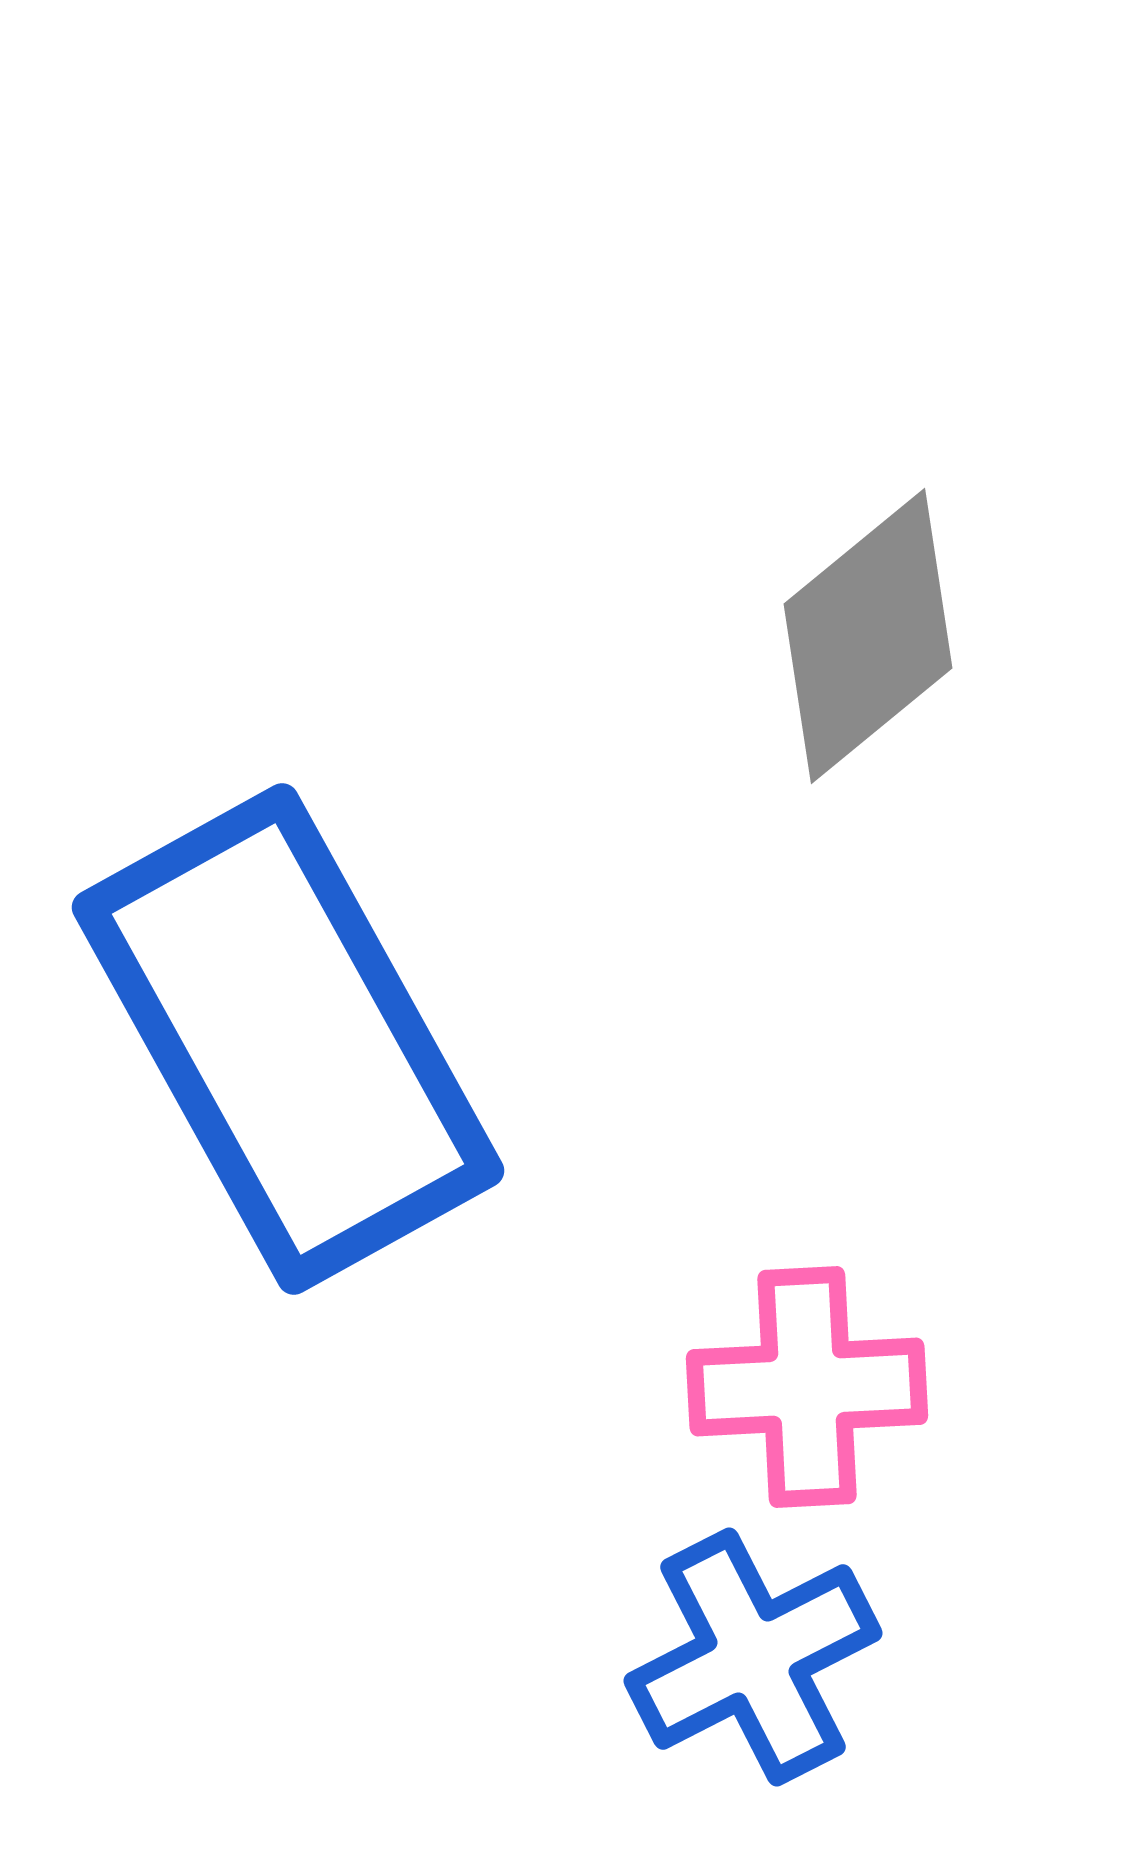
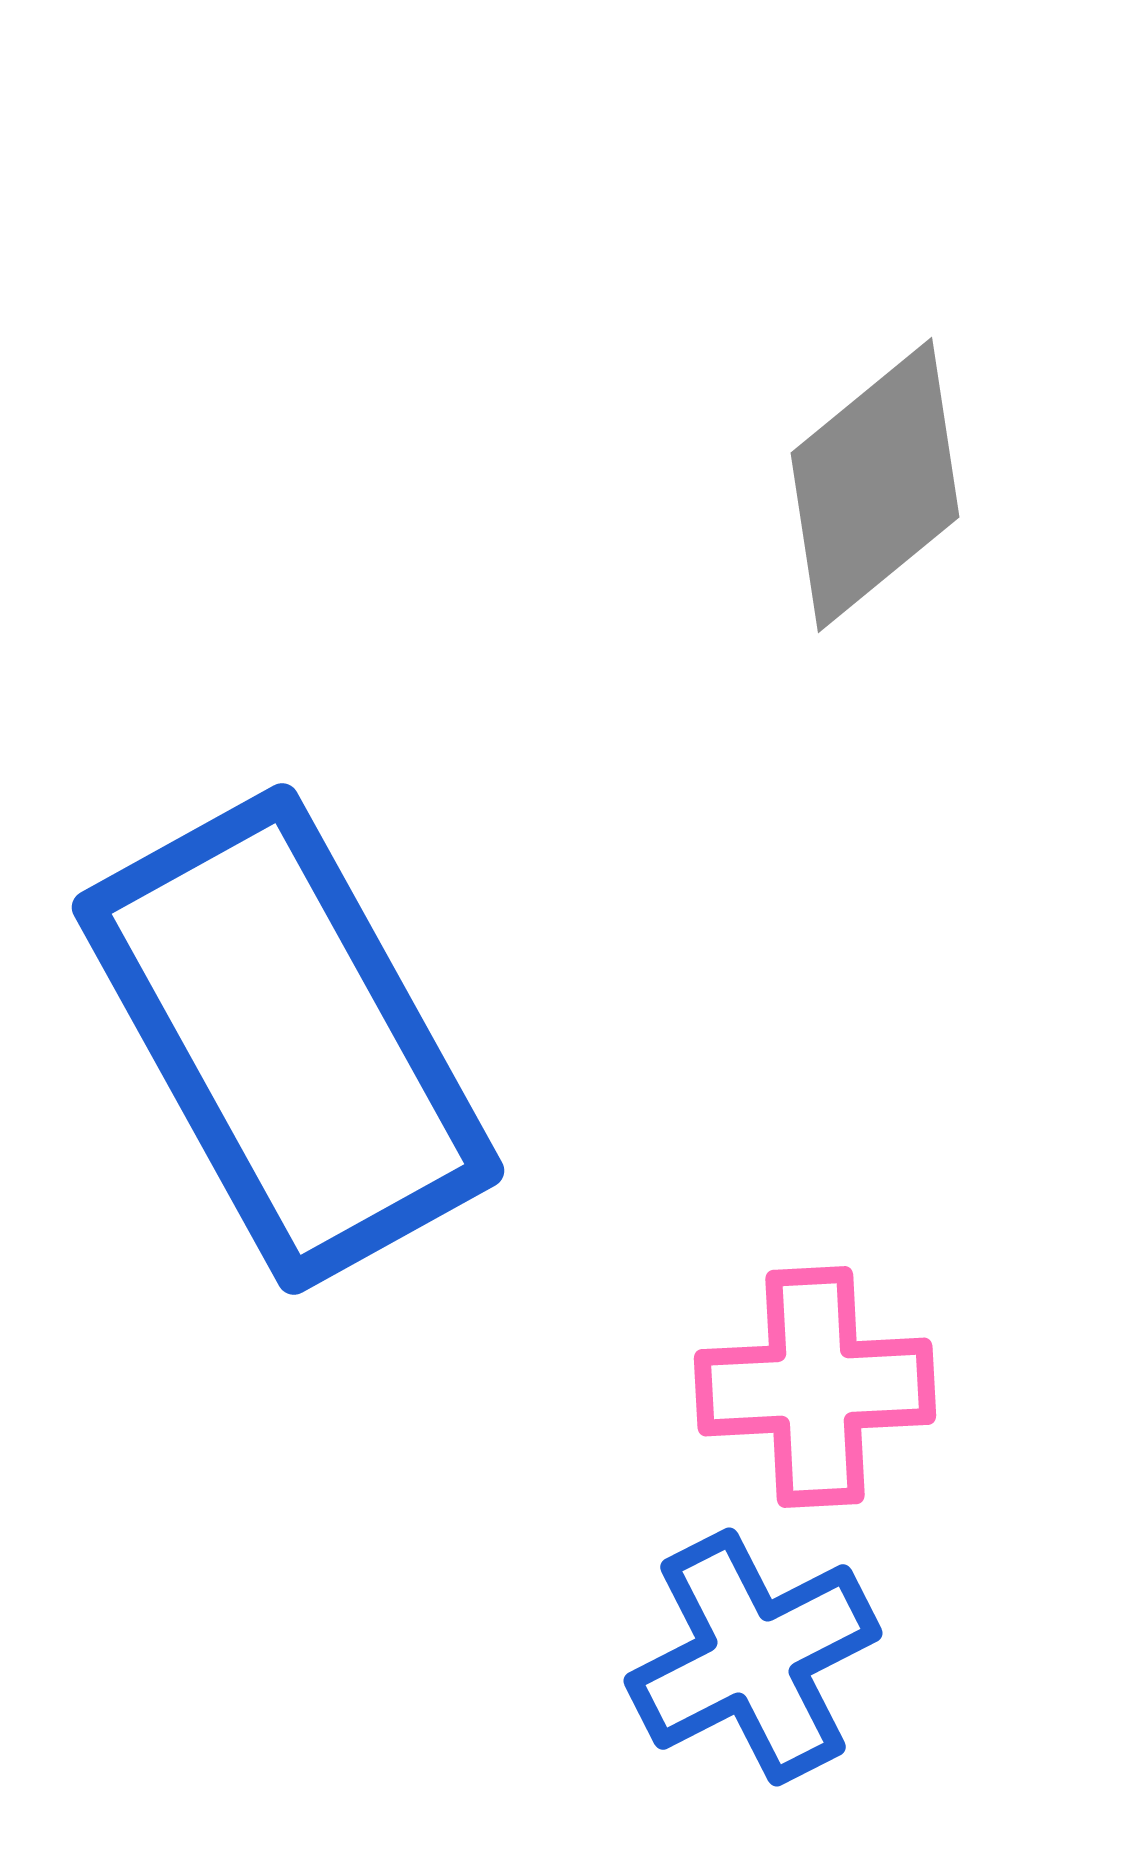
gray diamond: moved 7 px right, 151 px up
pink cross: moved 8 px right
